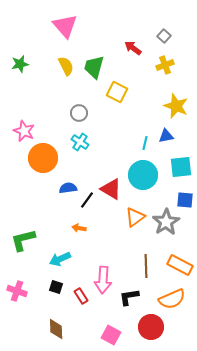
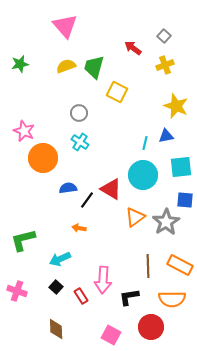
yellow semicircle: rotated 84 degrees counterclockwise
brown line: moved 2 px right
black square: rotated 24 degrees clockwise
orange semicircle: rotated 24 degrees clockwise
